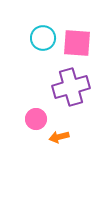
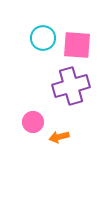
pink square: moved 2 px down
purple cross: moved 1 px up
pink circle: moved 3 px left, 3 px down
